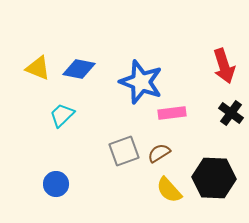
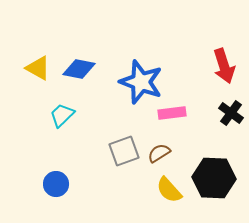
yellow triangle: rotated 8 degrees clockwise
